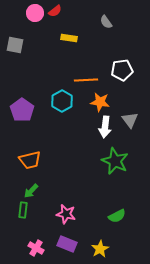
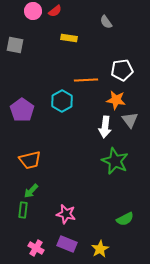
pink circle: moved 2 px left, 2 px up
orange star: moved 16 px right, 2 px up
green semicircle: moved 8 px right, 3 px down
